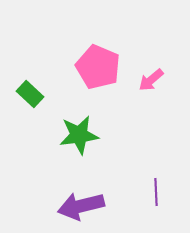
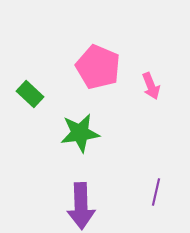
pink arrow: moved 6 px down; rotated 72 degrees counterclockwise
green star: moved 1 px right, 2 px up
purple line: rotated 16 degrees clockwise
purple arrow: rotated 78 degrees counterclockwise
